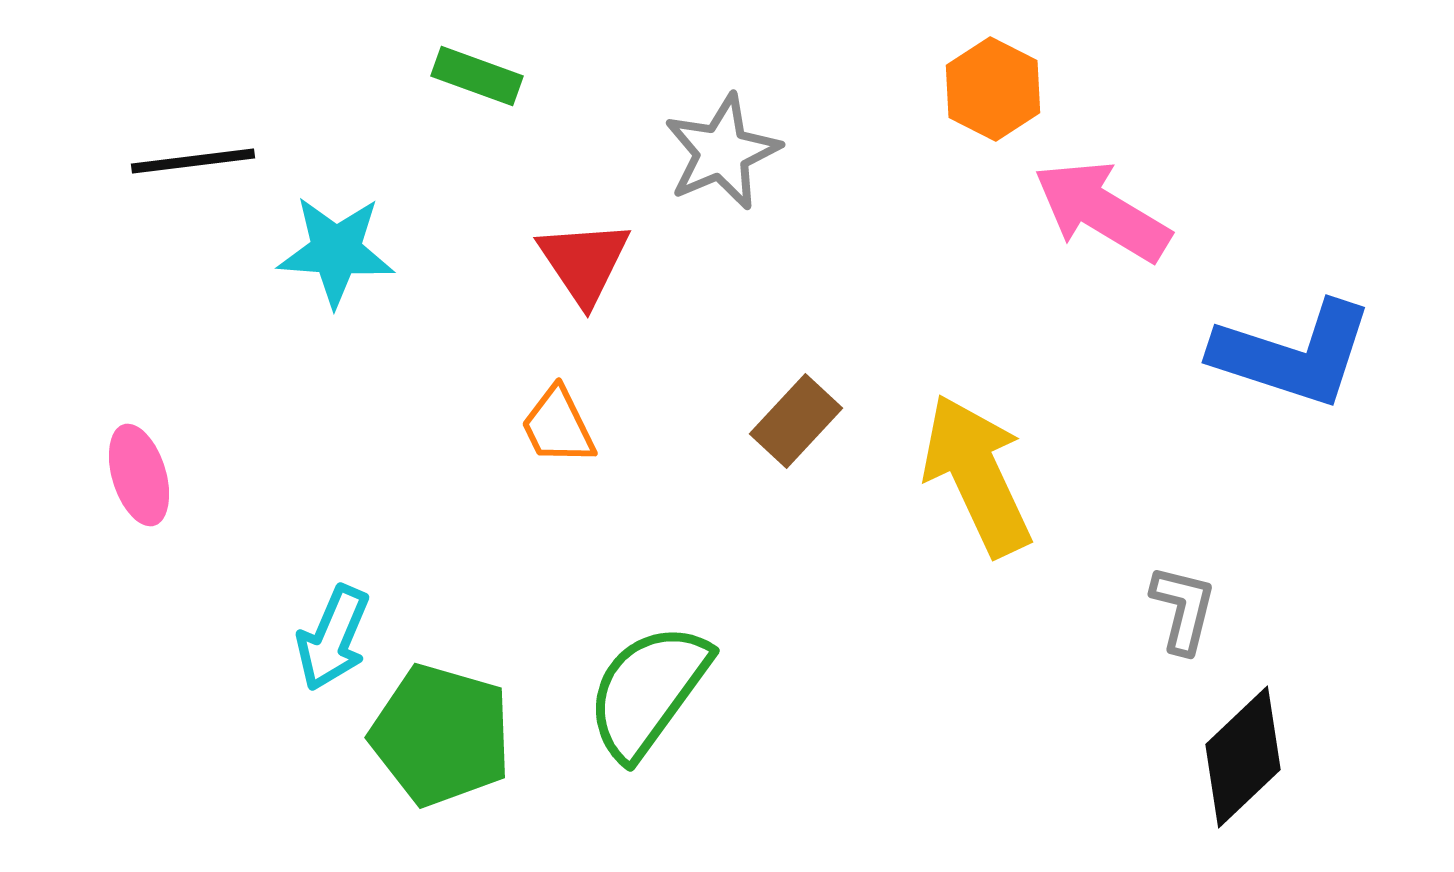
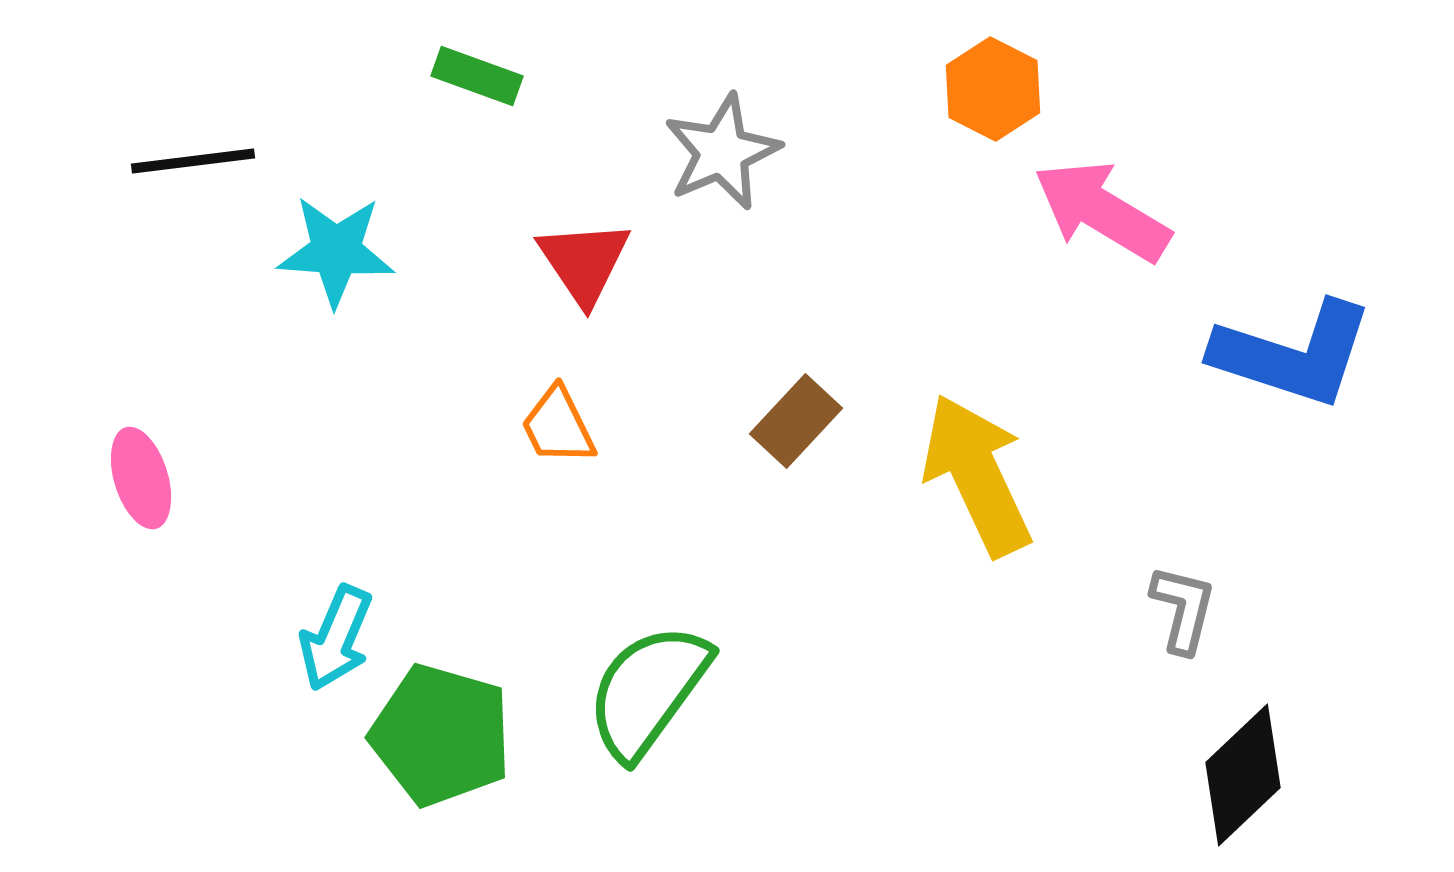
pink ellipse: moved 2 px right, 3 px down
cyan arrow: moved 3 px right
black diamond: moved 18 px down
